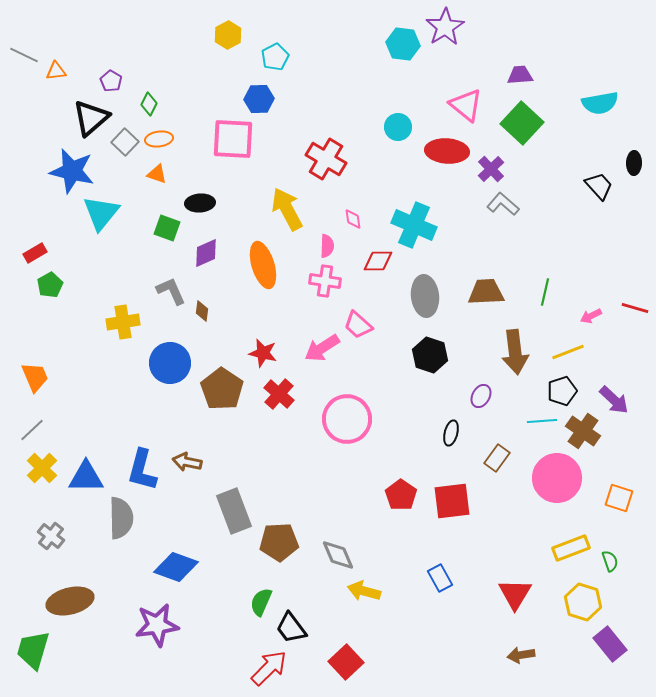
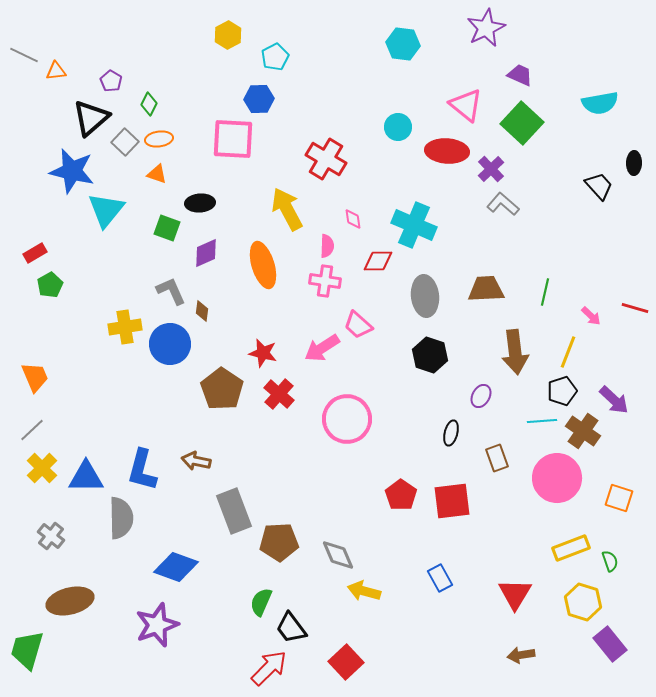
purple star at (445, 27): moved 41 px right, 1 px down; rotated 6 degrees clockwise
purple trapezoid at (520, 75): rotated 28 degrees clockwise
cyan triangle at (101, 213): moved 5 px right, 3 px up
brown trapezoid at (486, 292): moved 3 px up
pink arrow at (591, 316): rotated 110 degrees counterclockwise
yellow cross at (123, 322): moved 2 px right, 5 px down
yellow line at (568, 352): rotated 48 degrees counterclockwise
blue circle at (170, 363): moved 19 px up
brown rectangle at (497, 458): rotated 56 degrees counterclockwise
brown arrow at (187, 462): moved 9 px right, 1 px up
purple star at (157, 625): rotated 12 degrees counterclockwise
green trapezoid at (33, 650): moved 6 px left
